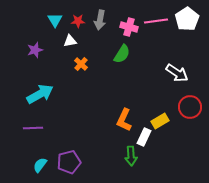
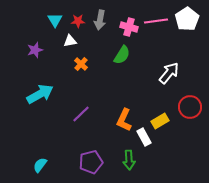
green semicircle: moved 1 px down
white arrow: moved 8 px left; rotated 85 degrees counterclockwise
purple line: moved 48 px right, 14 px up; rotated 42 degrees counterclockwise
white rectangle: rotated 54 degrees counterclockwise
green arrow: moved 2 px left, 4 px down
purple pentagon: moved 22 px right
